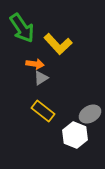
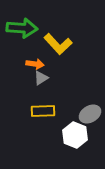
green arrow: rotated 52 degrees counterclockwise
yellow rectangle: rotated 40 degrees counterclockwise
